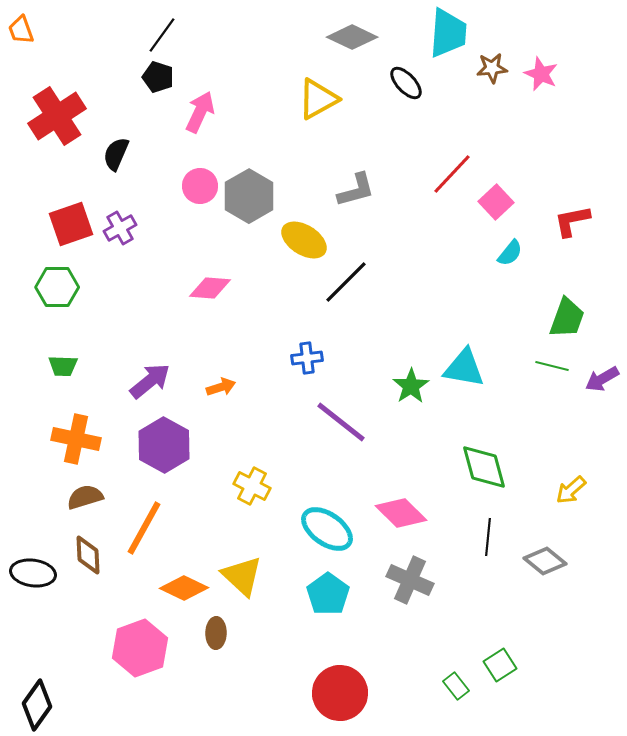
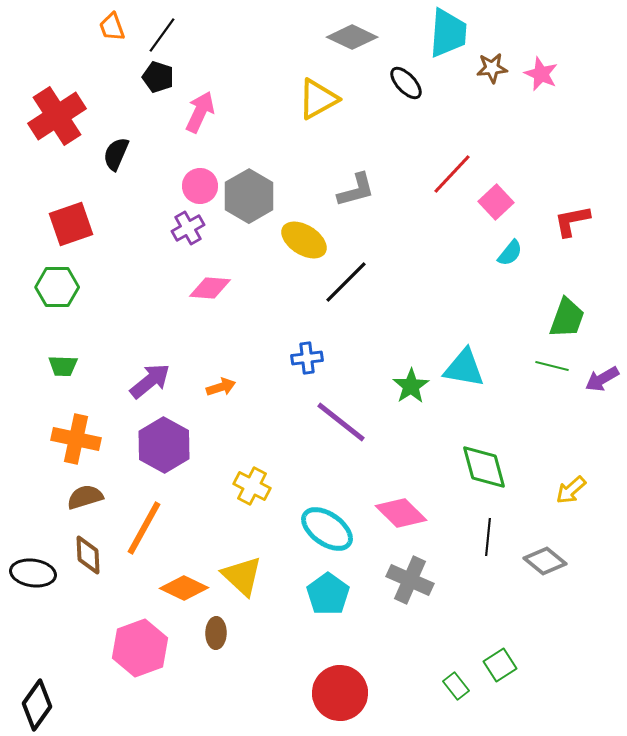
orange trapezoid at (21, 30): moved 91 px right, 3 px up
purple cross at (120, 228): moved 68 px right
